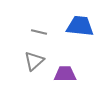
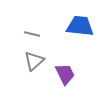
gray line: moved 7 px left, 2 px down
purple trapezoid: rotated 65 degrees clockwise
